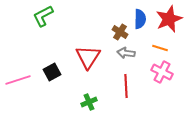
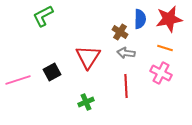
red star: rotated 12 degrees clockwise
orange line: moved 5 px right
pink cross: moved 1 px left, 1 px down
green cross: moved 3 px left
